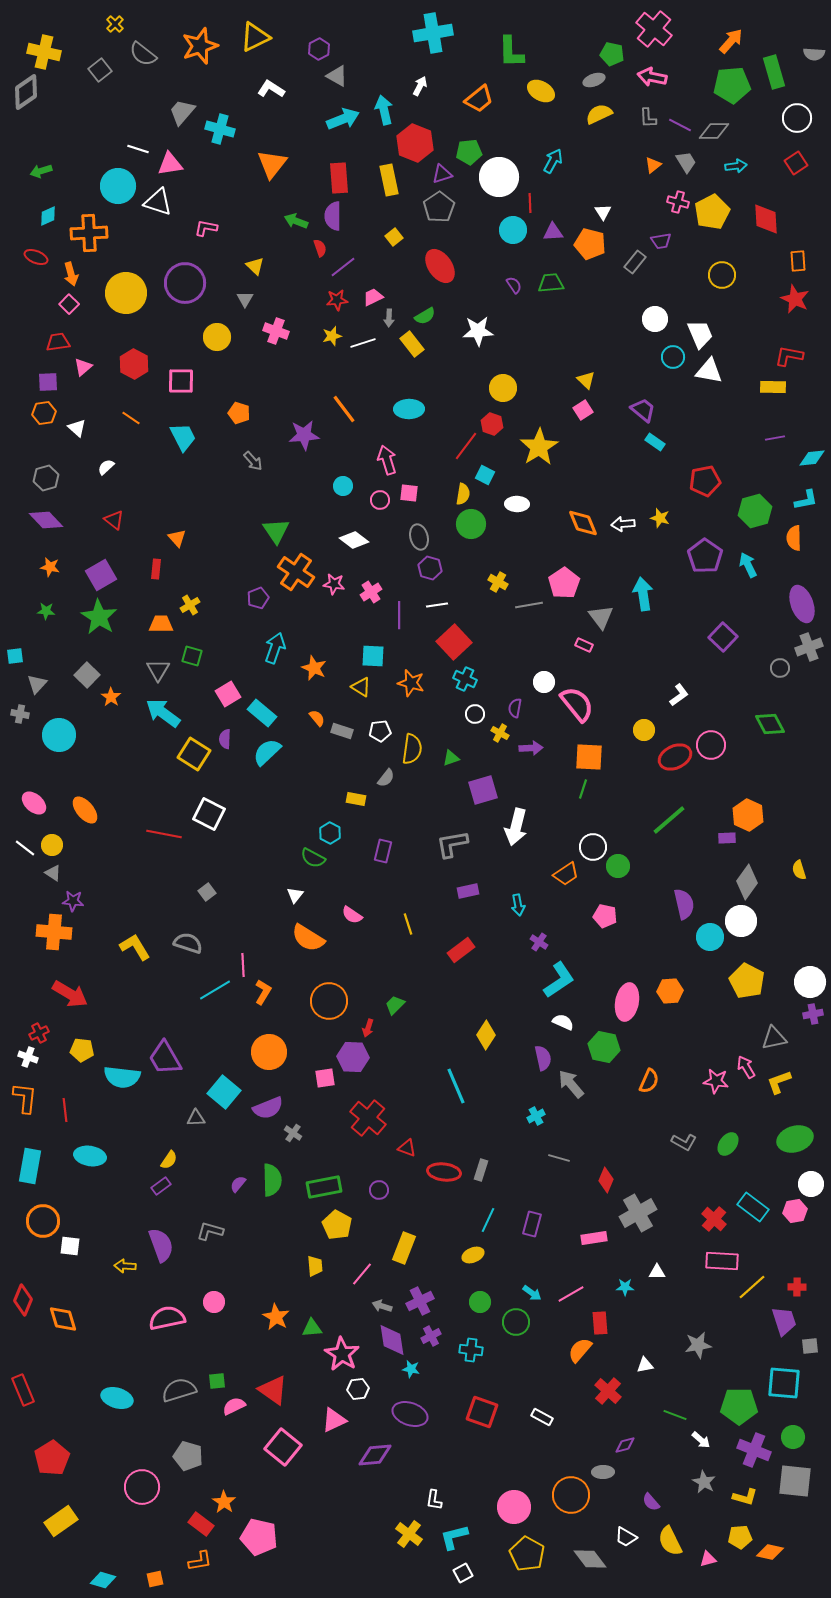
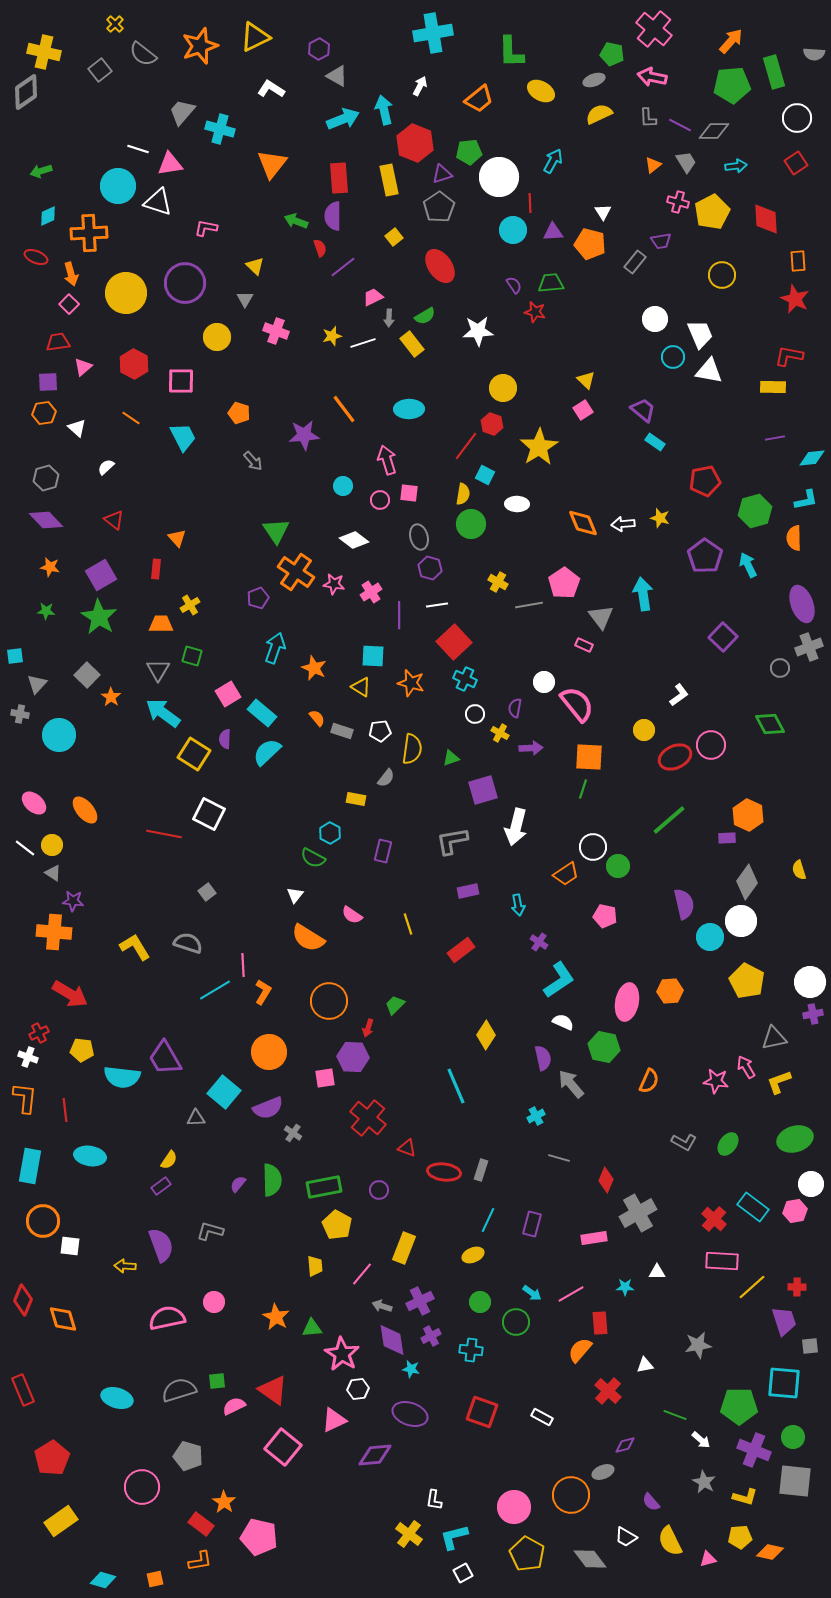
red star at (337, 300): moved 198 px right, 12 px down; rotated 20 degrees clockwise
gray L-shape at (452, 844): moved 3 px up
gray ellipse at (603, 1472): rotated 20 degrees counterclockwise
